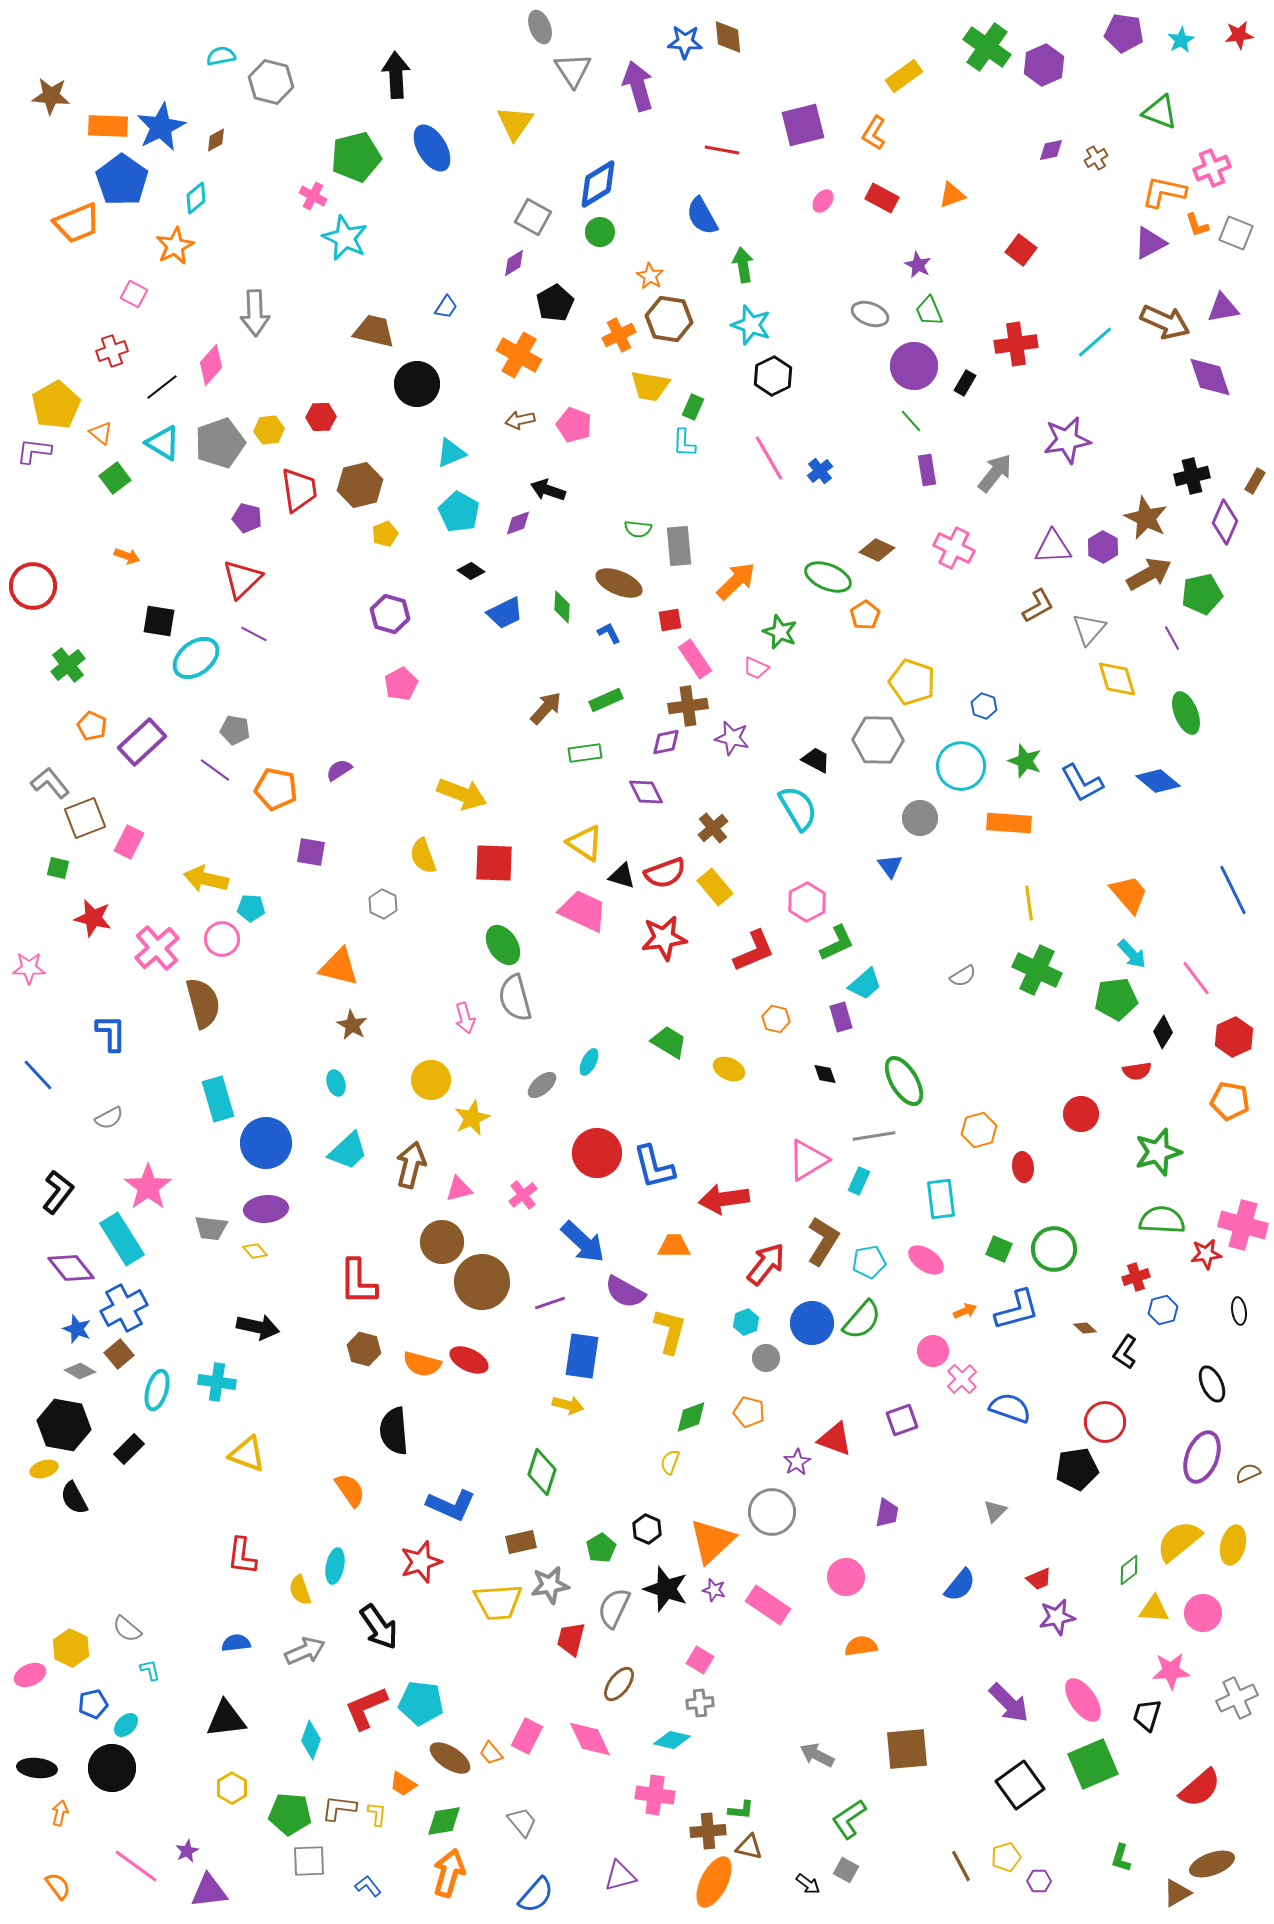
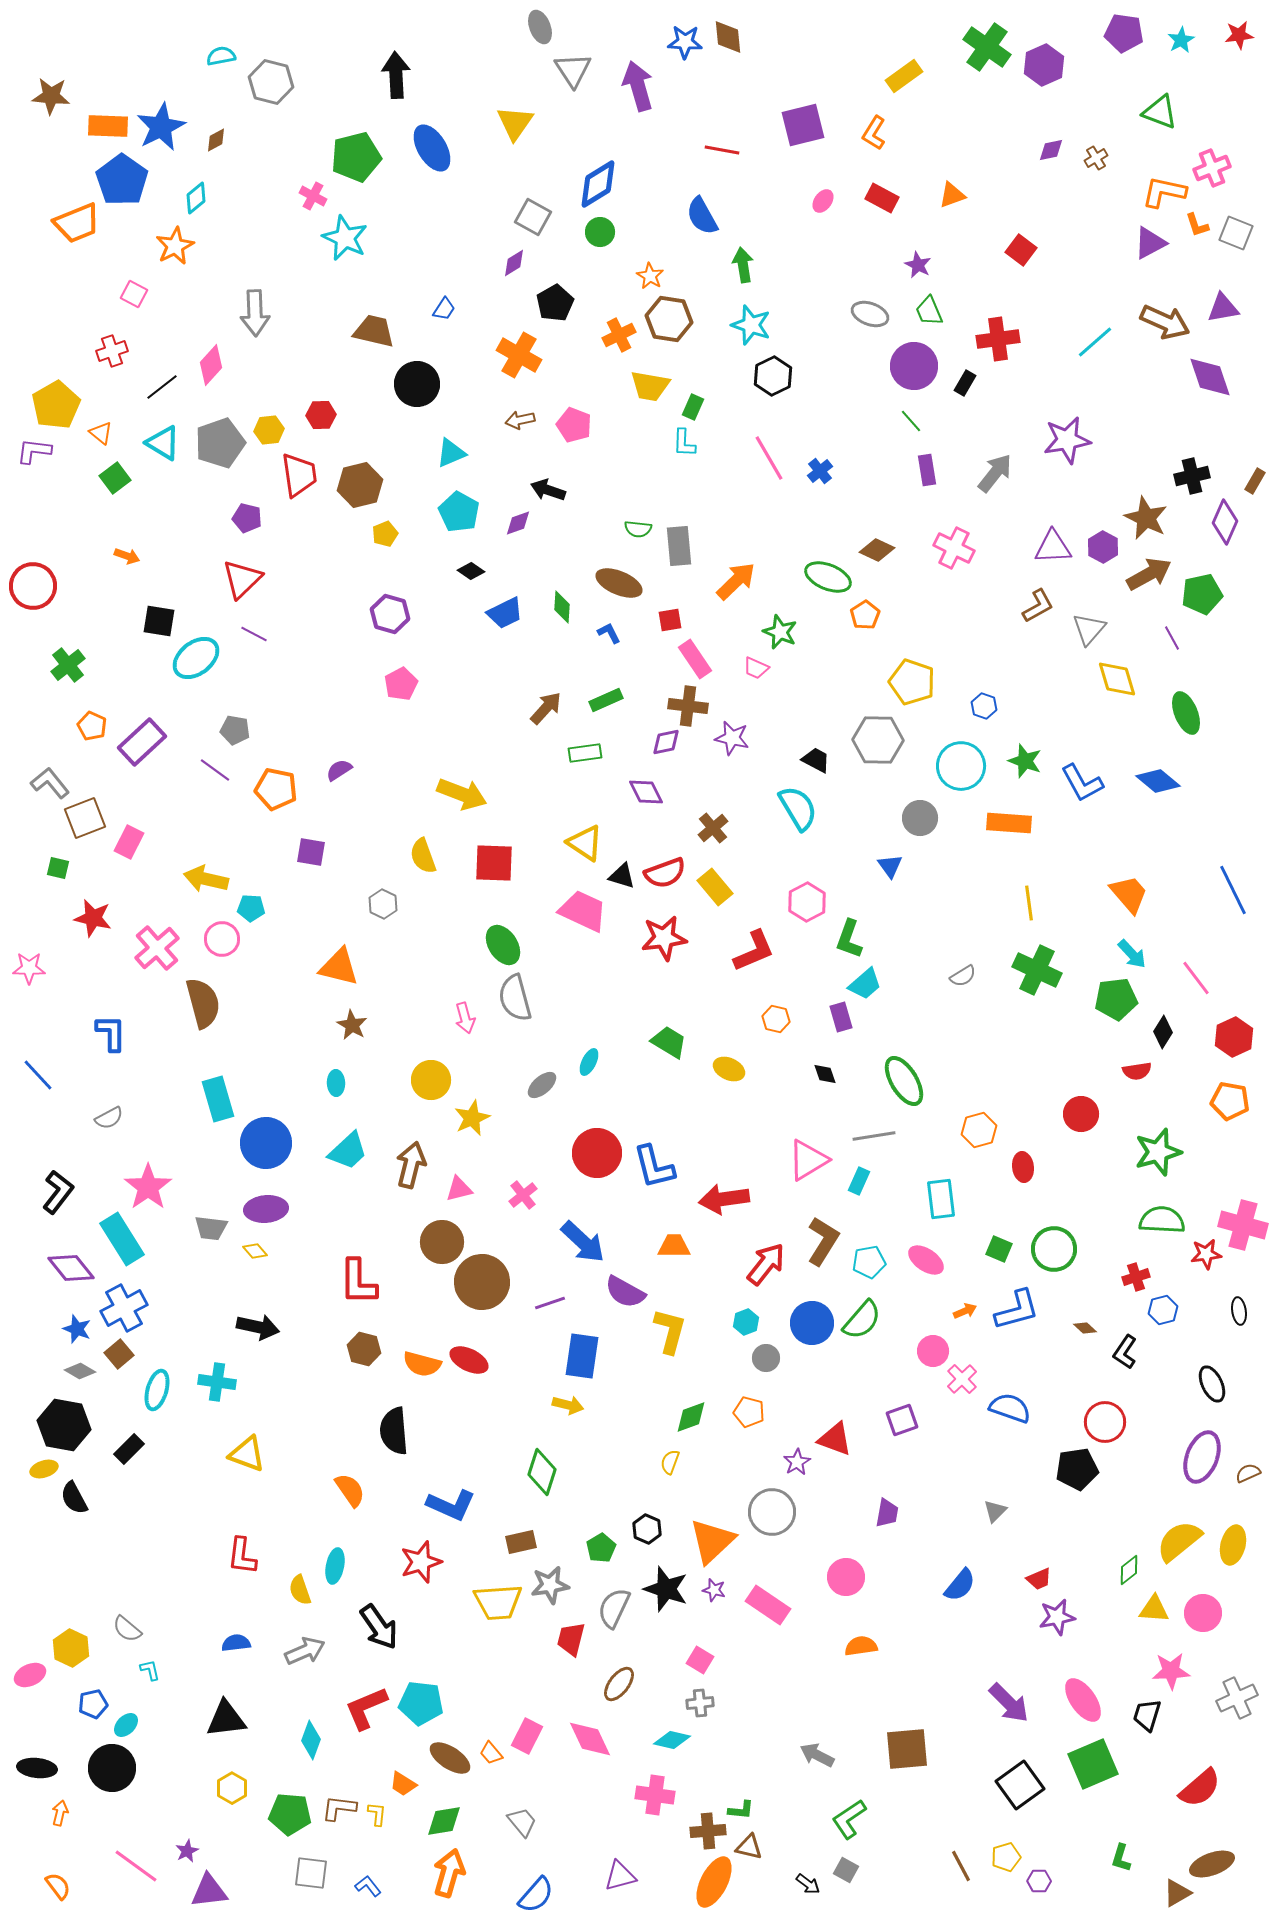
blue trapezoid at (446, 307): moved 2 px left, 2 px down
red cross at (1016, 344): moved 18 px left, 5 px up
red hexagon at (321, 417): moved 2 px up
red trapezoid at (299, 490): moved 15 px up
brown cross at (688, 706): rotated 15 degrees clockwise
green L-shape at (837, 943): moved 12 px right, 4 px up; rotated 135 degrees clockwise
cyan ellipse at (336, 1083): rotated 15 degrees clockwise
gray square at (309, 1861): moved 2 px right, 12 px down; rotated 9 degrees clockwise
